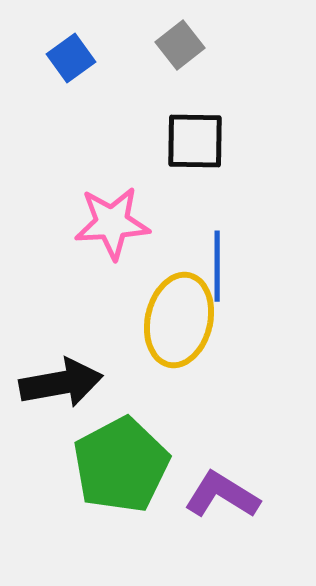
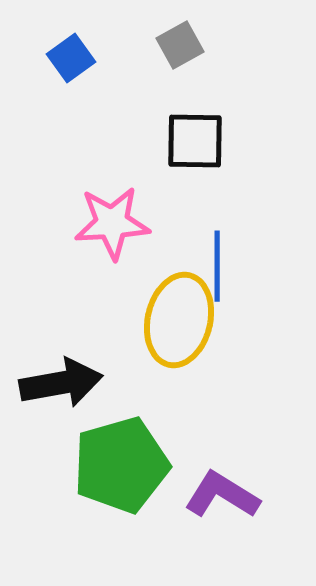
gray square: rotated 9 degrees clockwise
green pentagon: rotated 12 degrees clockwise
